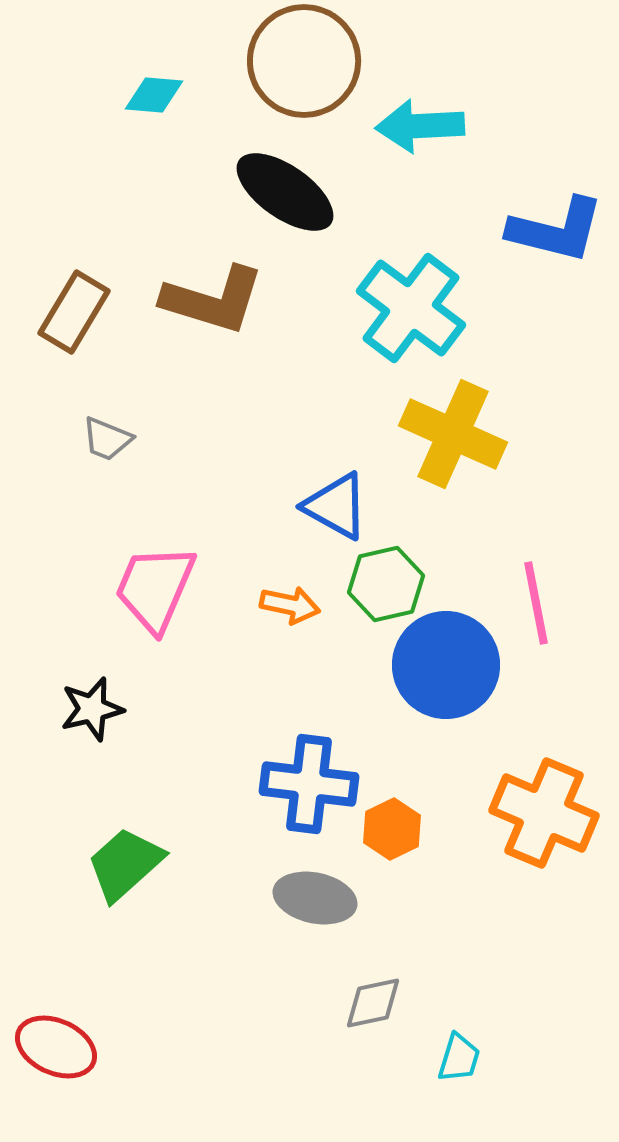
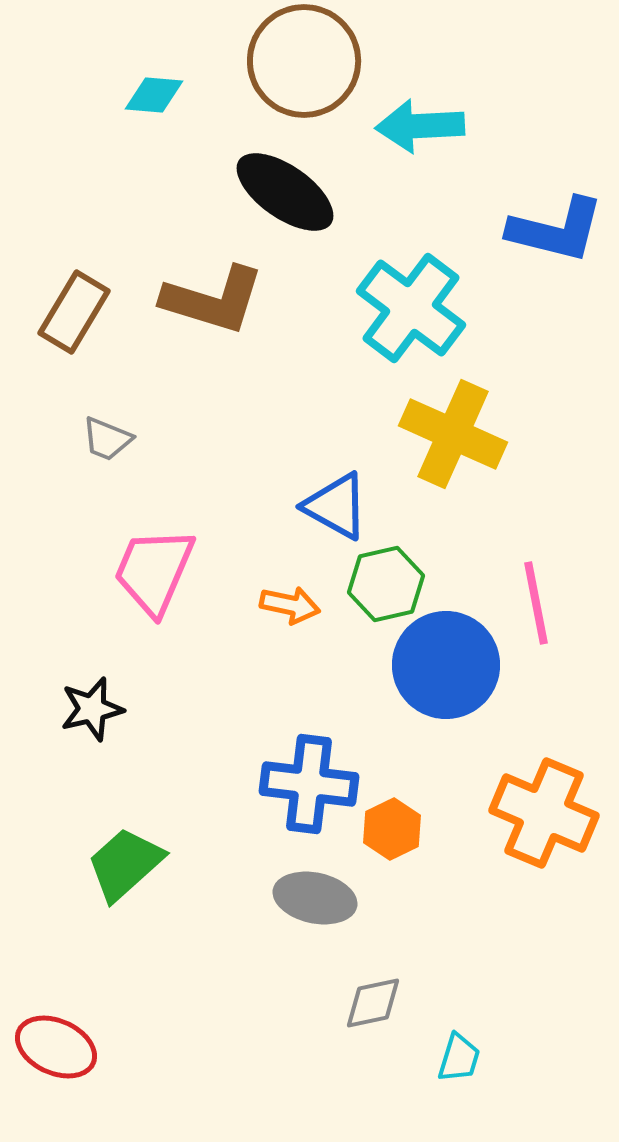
pink trapezoid: moved 1 px left, 17 px up
